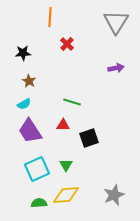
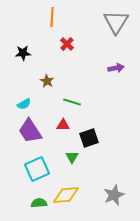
orange line: moved 2 px right
brown star: moved 18 px right
green triangle: moved 6 px right, 8 px up
